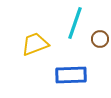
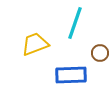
brown circle: moved 14 px down
